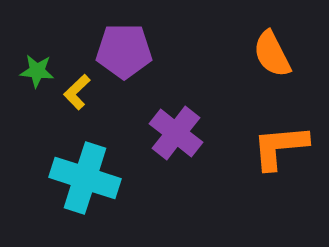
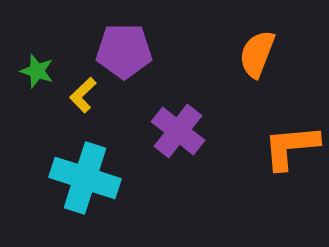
orange semicircle: moved 15 px left; rotated 48 degrees clockwise
green star: rotated 12 degrees clockwise
yellow L-shape: moved 6 px right, 3 px down
purple cross: moved 2 px right, 2 px up
orange L-shape: moved 11 px right
